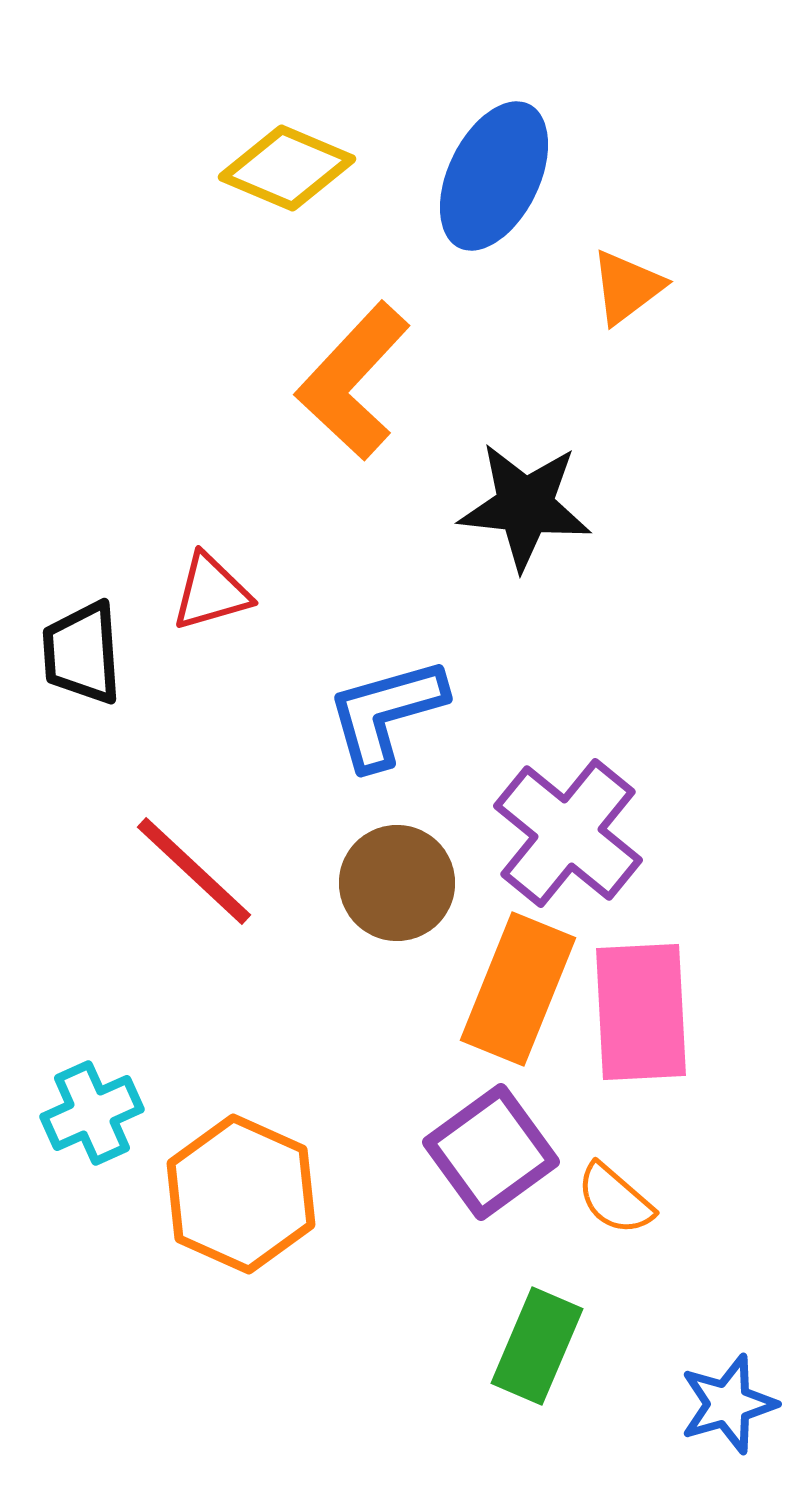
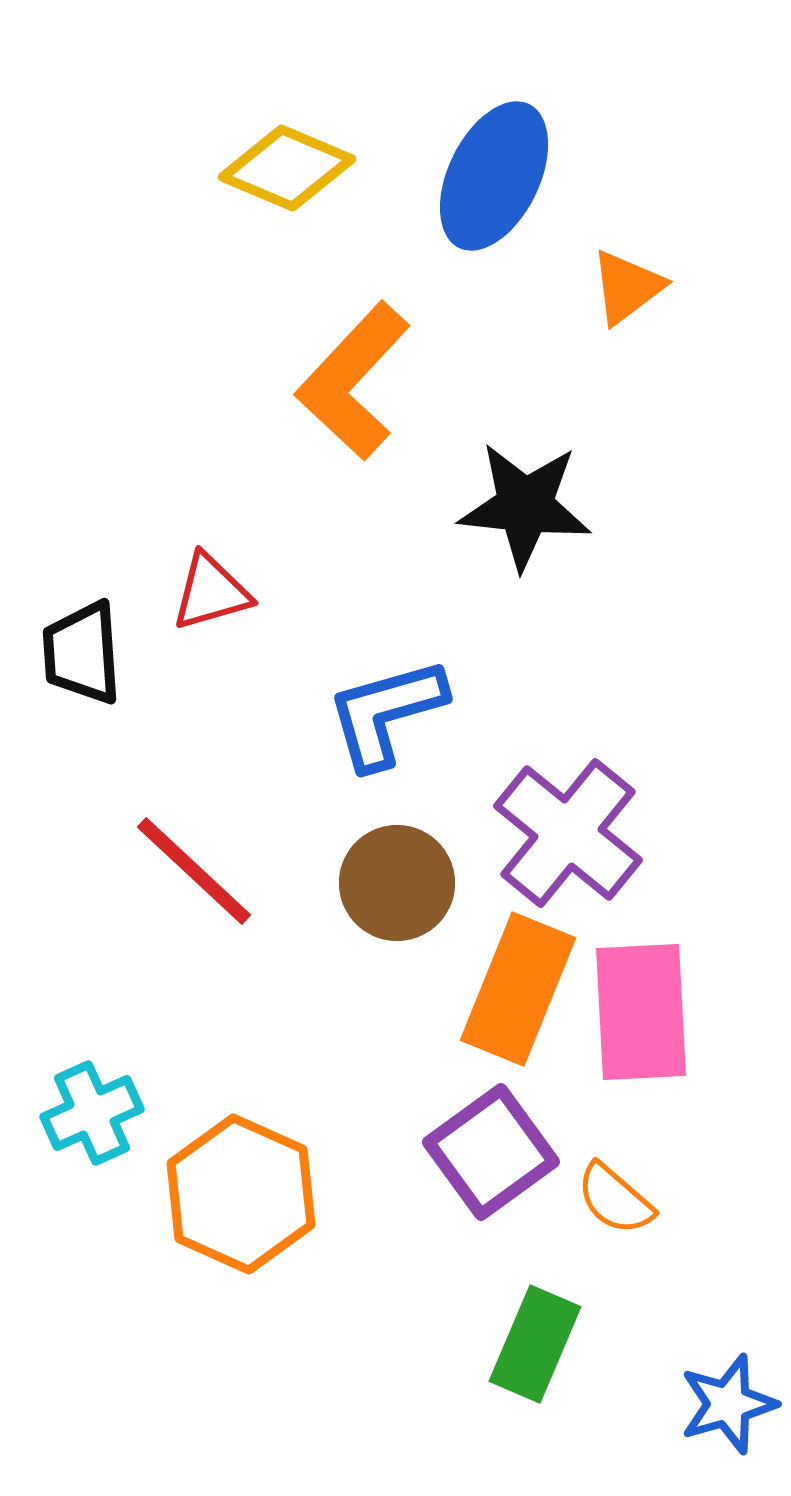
green rectangle: moved 2 px left, 2 px up
